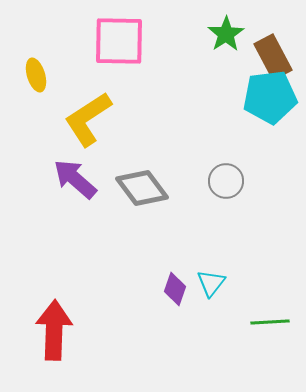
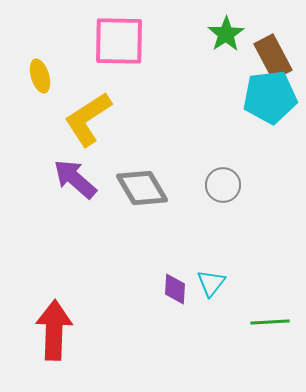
yellow ellipse: moved 4 px right, 1 px down
gray circle: moved 3 px left, 4 px down
gray diamond: rotated 6 degrees clockwise
purple diamond: rotated 16 degrees counterclockwise
